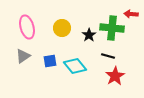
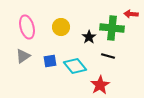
yellow circle: moved 1 px left, 1 px up
black star: moved 2 px down
red star: moved 15 px left, 9 px down
